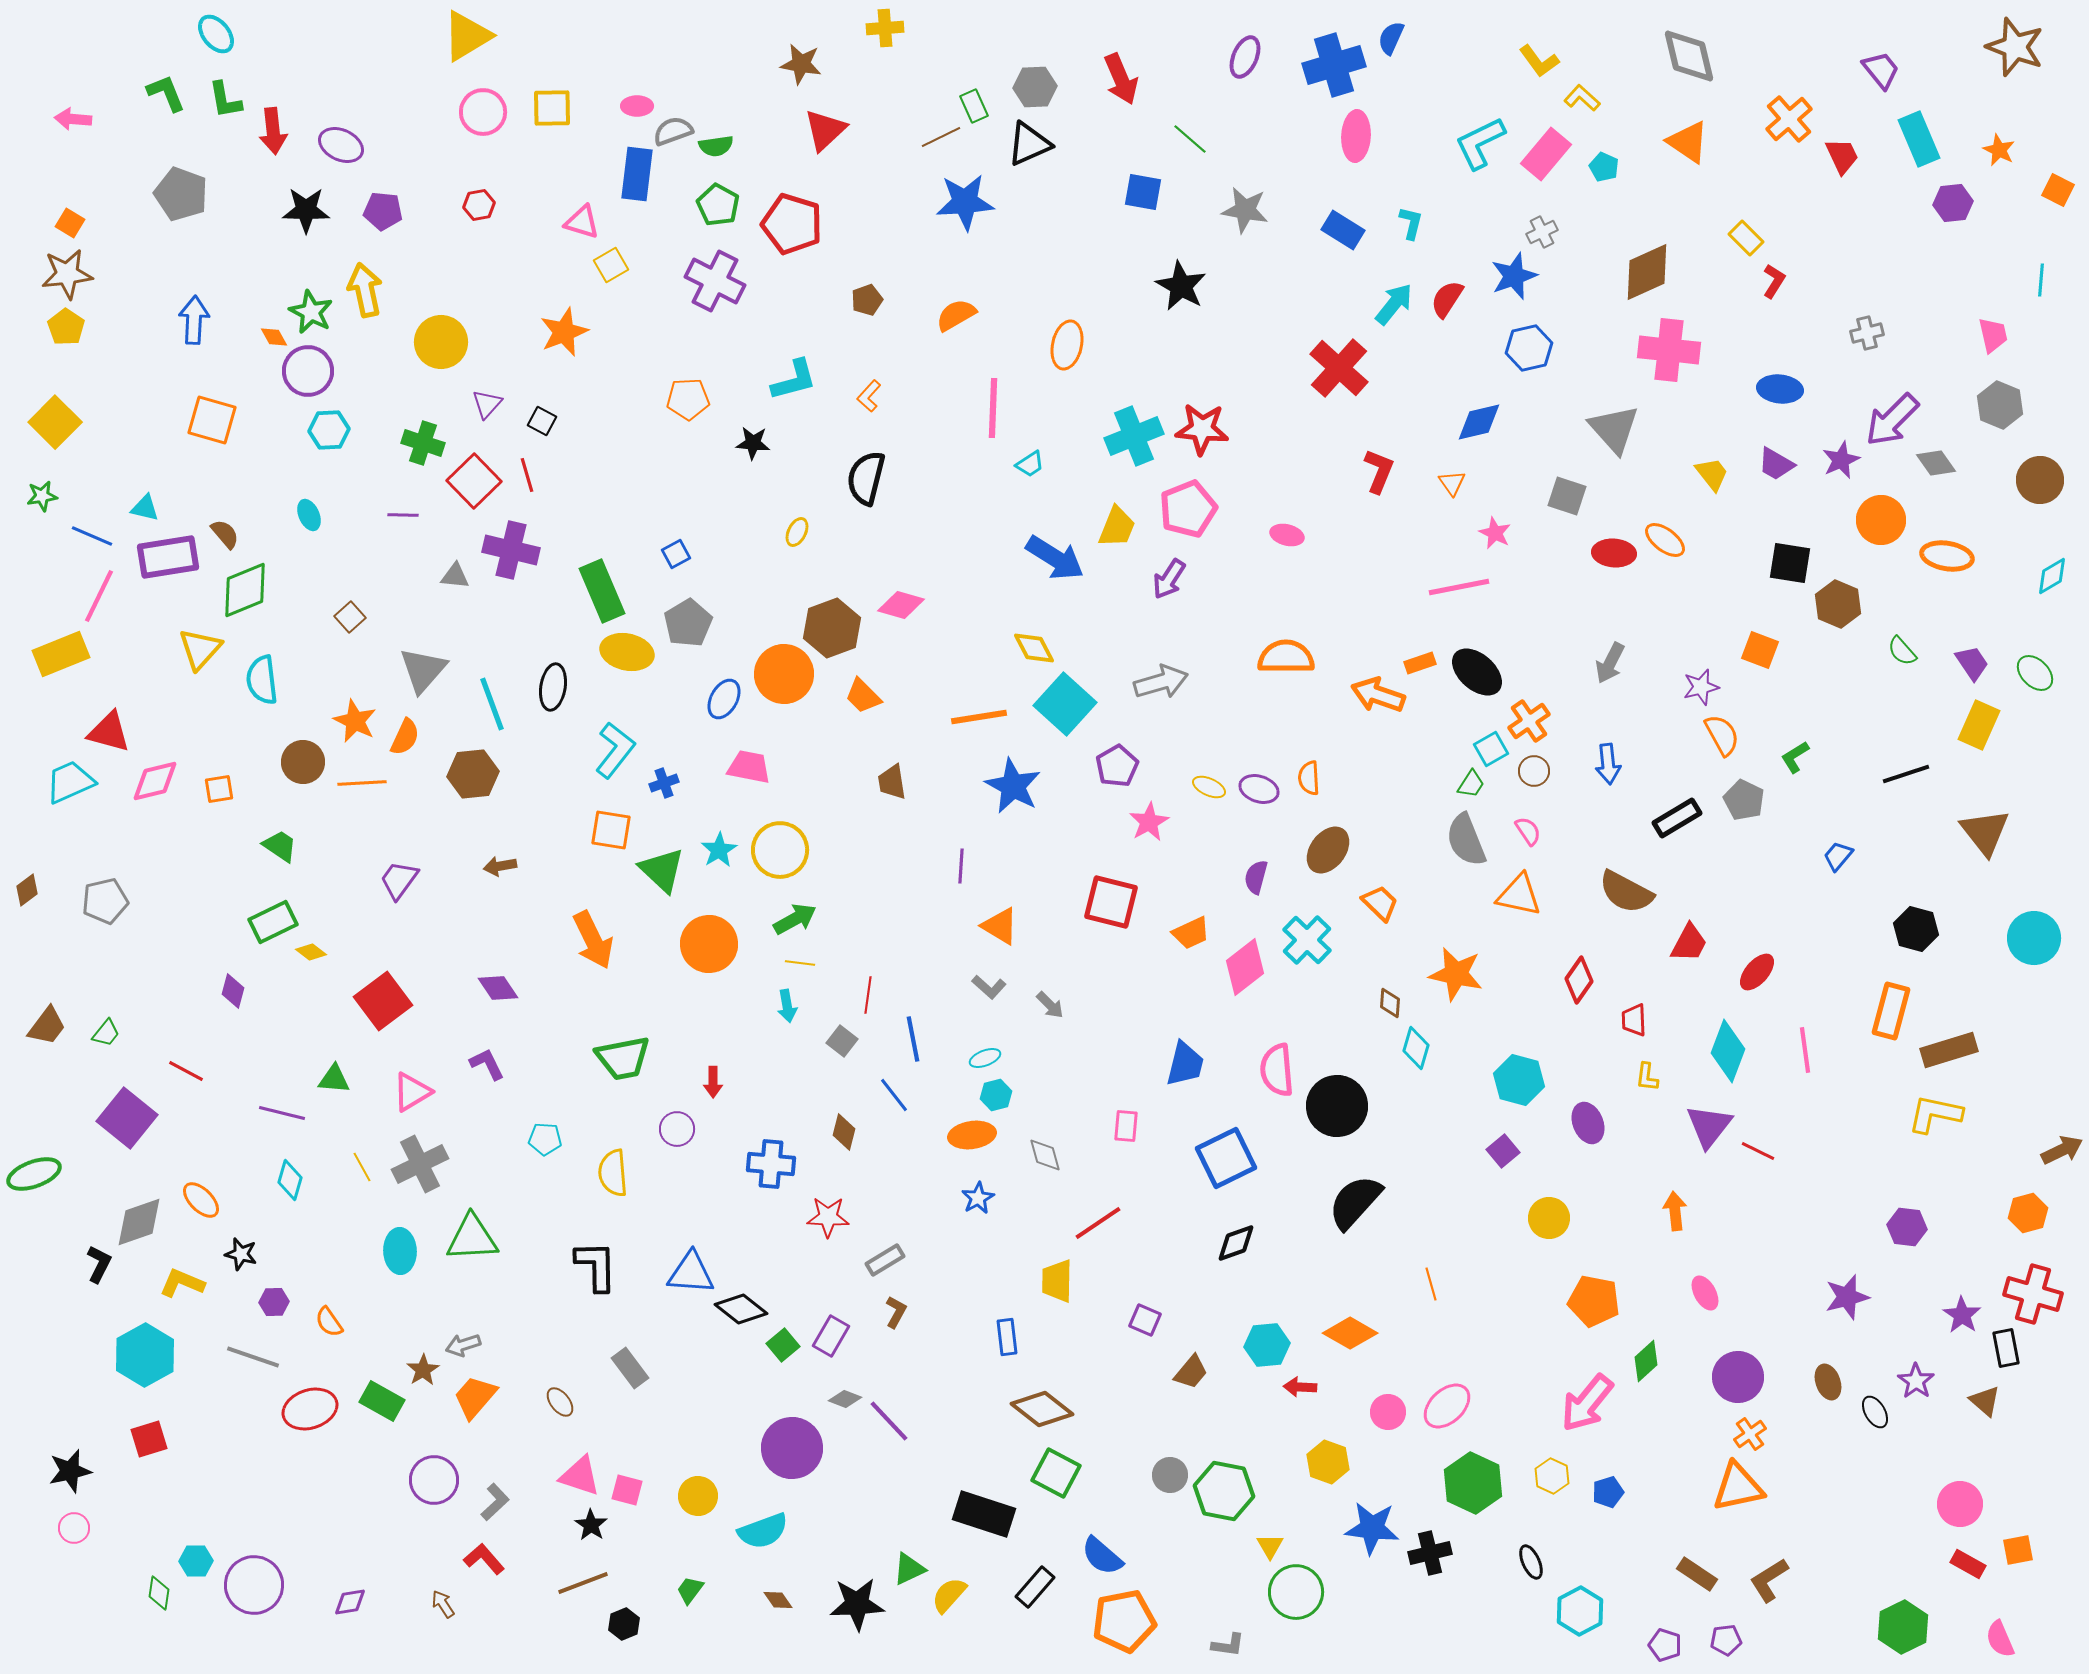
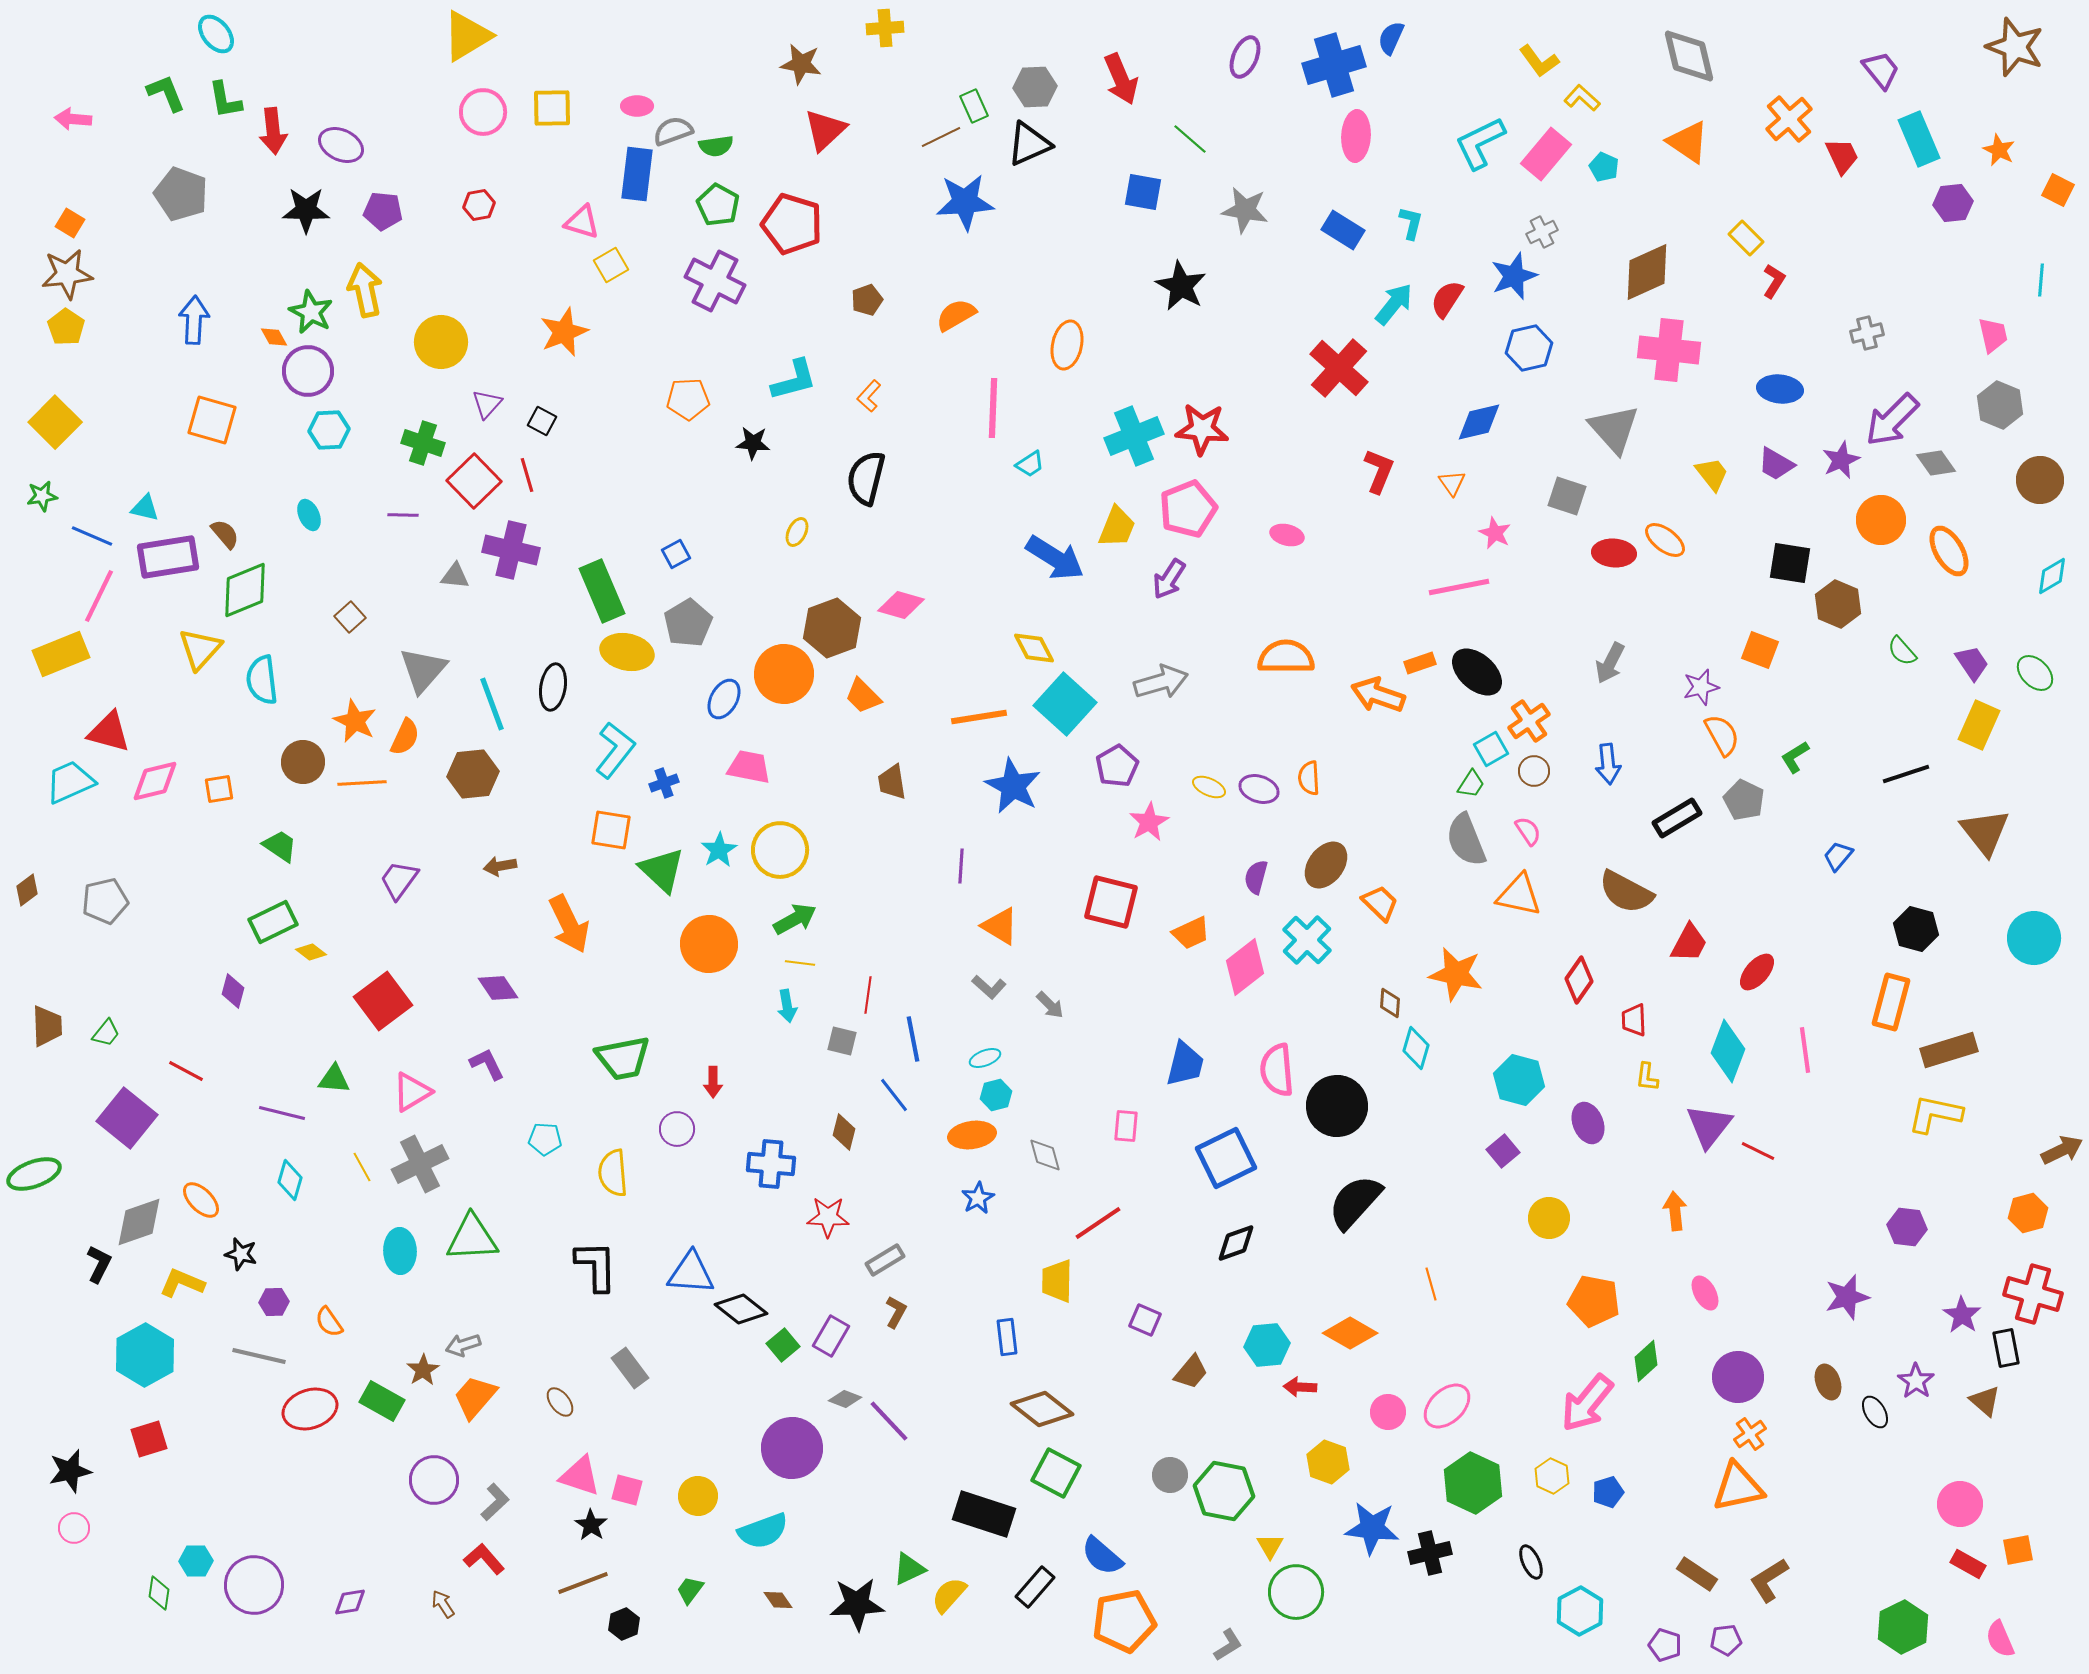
orange ellipse at (1947, 556): moved 2 px right, 5 px up; rotated 51 degrees clockwise
brown ellipse at (1328, 850): moved 2 px left, 15 px down
orange arrow at (593, 940): moved 24 px left, 16 px up
orange rectangle at (1891, 1011): moved 9 px up
brown trapezoid at (47, 1026): rotated 39 degrees counterclockwise
gray square at (842, 1041): rotated 24 degrees counterclockwise
gray line at (253, 1357): moved 6 px right, 1 px up; rotated 6 degrees counterclockwise
gray L-shape at (1228, 1645): rotated 40 degrees counterclockwise
